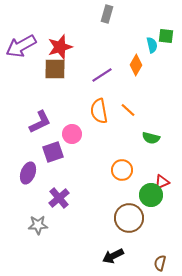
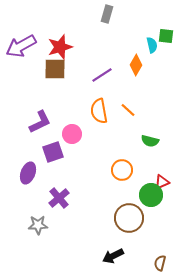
green semicircle: moved 1 px left, 3 px down
